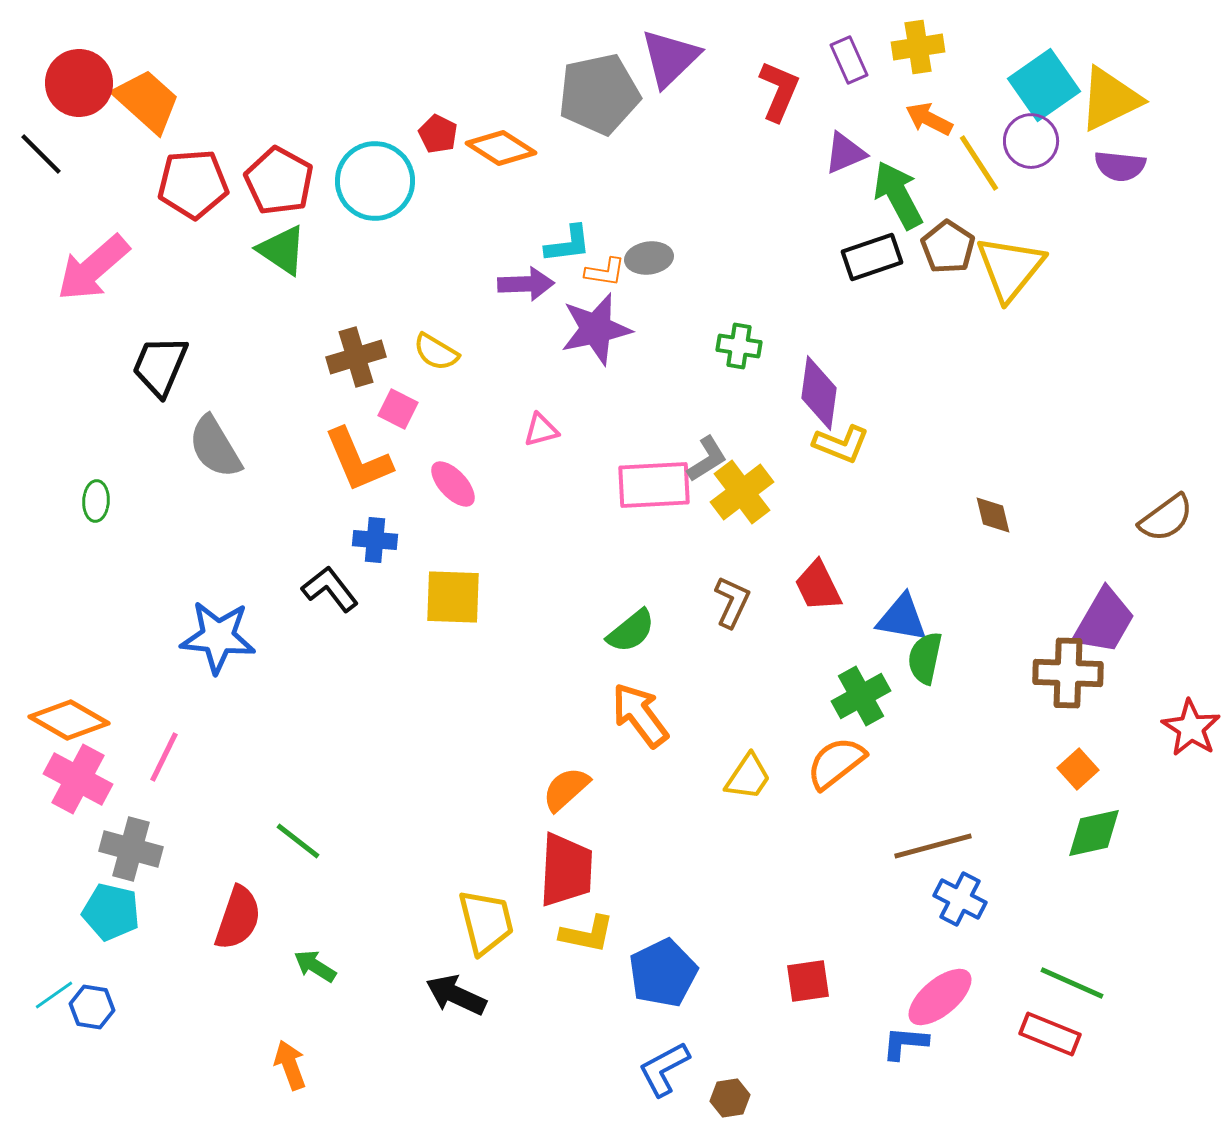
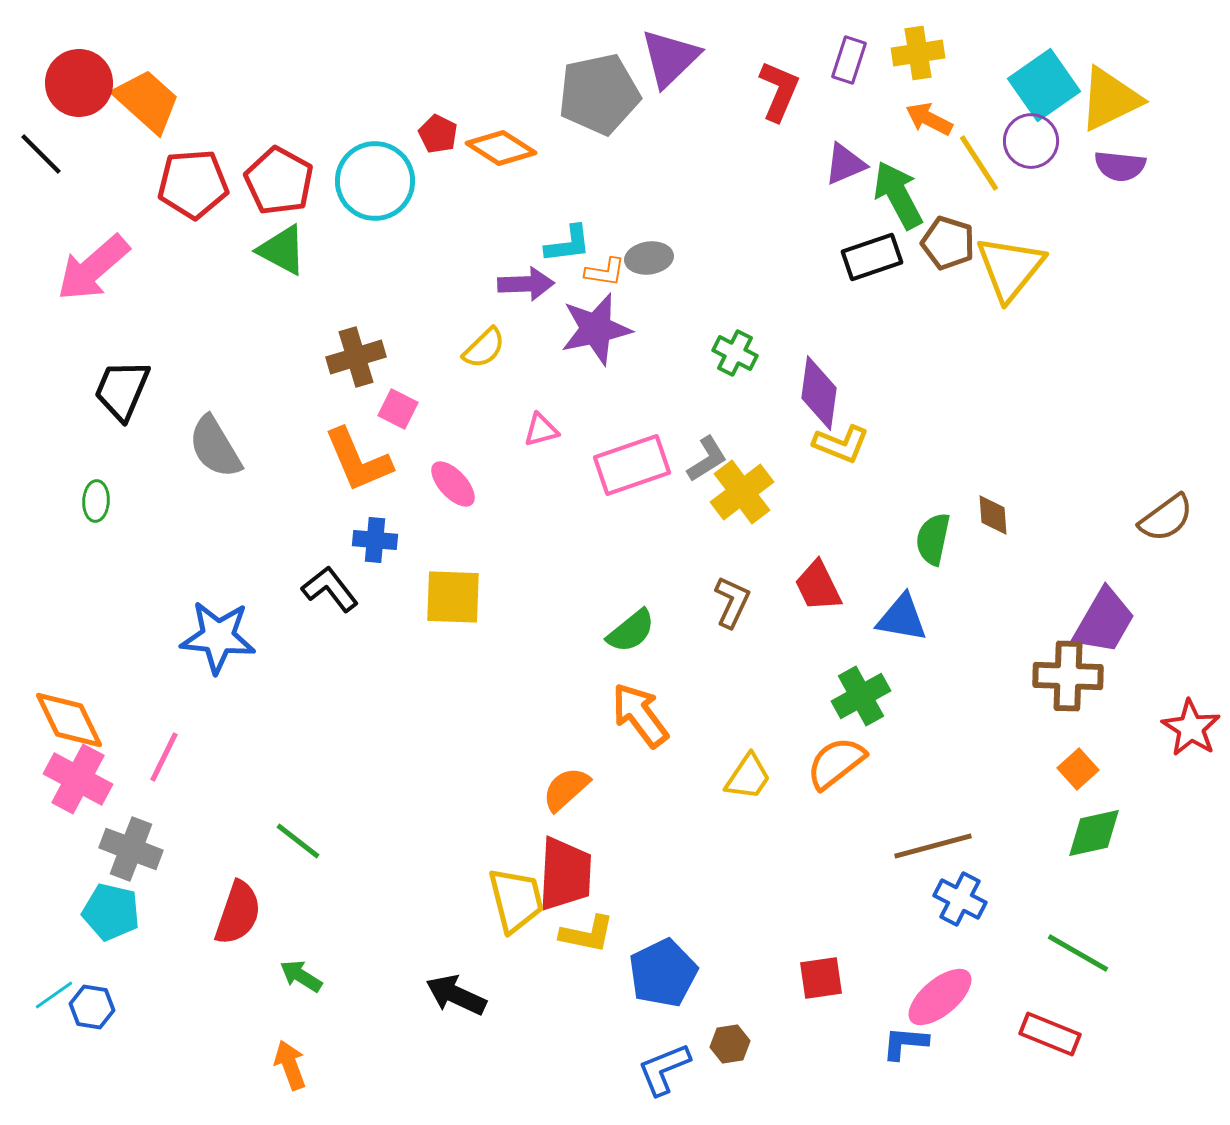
yellow cross at (918, 47): moved 6 px down
purple rectangle at (849, 60): rotated 42 degrees clockwise
purple triangle at (845, 153): moved 11 px down
brown pentagon at (948, 247): moved 4 px up; rotated 16 degrees counterclockwise
green triangle at (282, 250): rotated 6 degrees counterclockwise
green cross at (739, 346): moved 4 px left, 7 px down; rotated 18 degrees clockwise
yellow semicircle at (436, 352): moved 48 px right, 4 px up; rotated 75 degrees counterclockwise
black trapezoid at (160, 366): moved 38 px left, 24 px down
pink rectangle at (654, 485): moved 22 px left, 20 px up; rotated 16 degrees counterclockwise
brown diamond at (993, 515): rotated 9 degrees clockwise
green semicircle at (925, 658): moved 8 px right, 119 px up
brown cross at (1068, 673): moved 3 px down
orange diamond at (69, 720): rotated 34 degrees clockwise
gray cross at (131, 849): rotated 6 degrees clockwise
red trapezoid at (566, 870): moved 1 px left, 4 px down
red semicircle at (238, 918): moved 5 px up
yellow trapezoid at (486, 922): moved 30 px right, 22 px up
green arrow at (315, 966): moved 14 px left, 10 px down
red square at (808, 981): moved 13 px right, 3 px up
green line at (1072, 983): moved 6 px right, 30 px up; rotated 6 degrees clockwise
blue L-shape at (664, 1069): rotated 6 degrees clockwise
brown hexagon at (730, 1098): moved 54 px up
